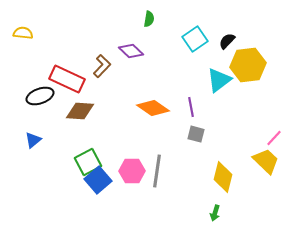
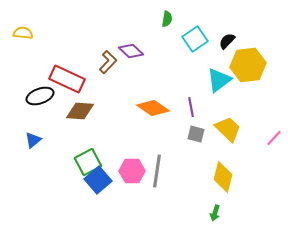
green semicircle: moved 18 px right
brown L-shape: moved 6 px right, 4 px up
yellow trapezoid: moved 38 px left, 32 px up
